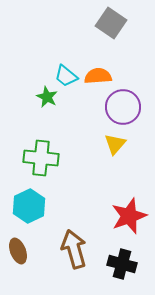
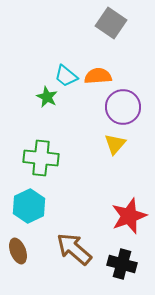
brown arrow: rotated 33 degrees counterclockwise
